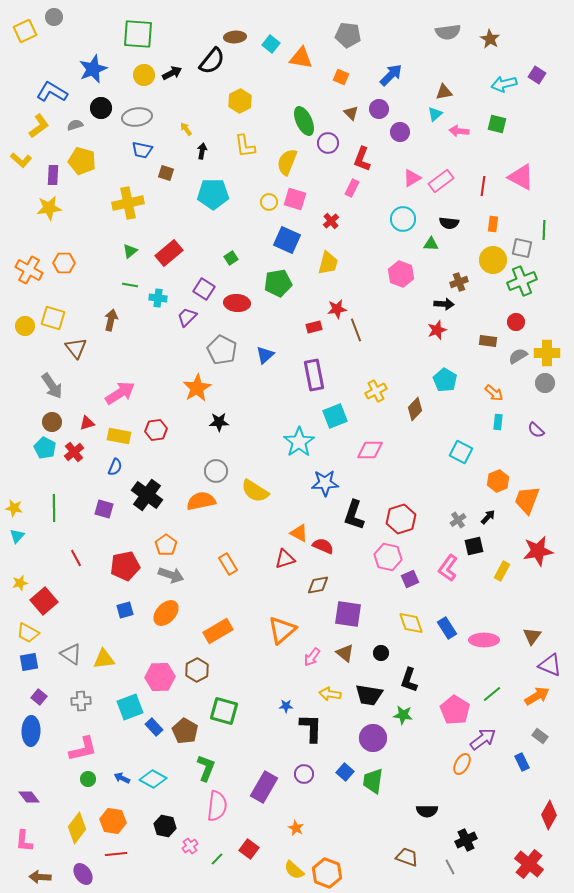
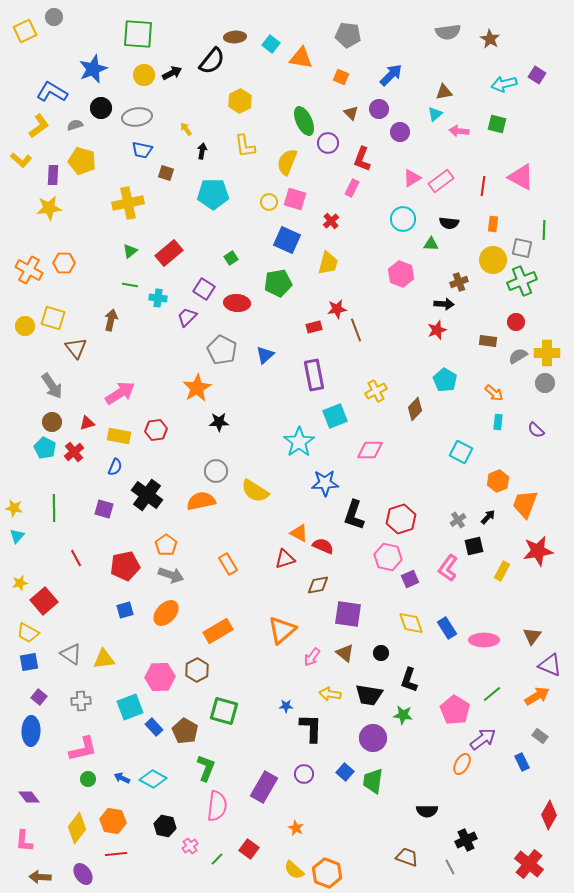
orange trapezoid at (527, 500): moved 2 px left, 4 px down
